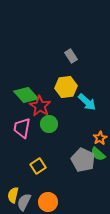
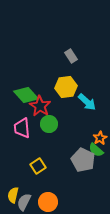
pink trapezoid: rotated 15 degrees counterclockwise
green semicircle: moved 2 px left, 4 px up
